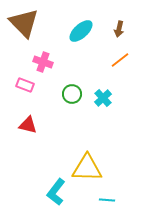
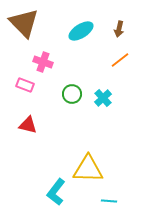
cyan ellipse: rotated 10 degrees clockwise
yellow triangle: moved 1 px right, 1 px down
cyan line: moved 2 px right, 1 px down
